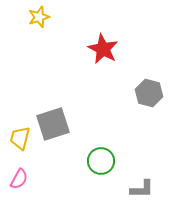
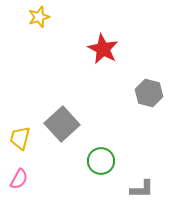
gray square: moved 9 px right; rotated 24 degrees counterclockwise
